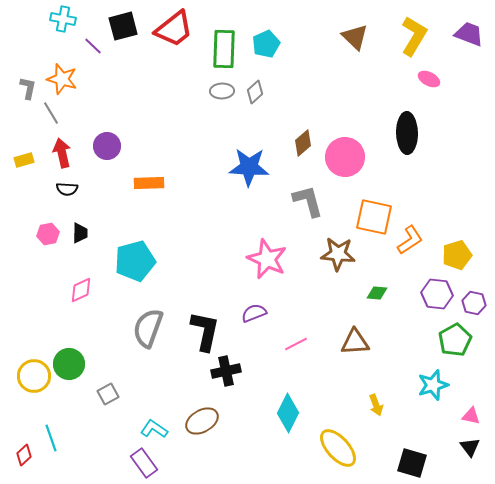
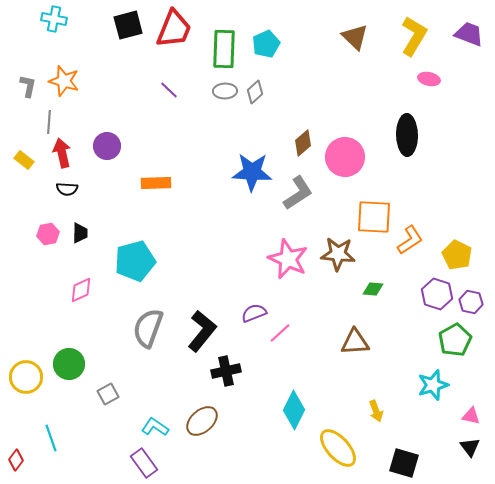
cyan cross at (63, 19): moved 9 px left
black square at (123, 26): moved 5 px right, 1 px up
red trapezoid at (174, 29): rotated 30 degrees counterclockwise
purple line at (93, 46): moved 76 px right, 44 px down
orange star at (62, 79): moved 2 px right, 2 px down
pink ellipse at (429, 79): rotated 15 degrees counterclockwise
gray L-shape at (28, 88): moved 2 px up
gray ellipse at (222, 91): moved 3 px right
gray line at (51, 113): moved 2 px left, 9 px down; rotated 35 degrees clockwise
black ellipse at (407, 133): moved 2 px down
yellow rectangle at (24, 160): rotated 54 degrees clockwise
blue star at (249, 167): moved 3 px right, 5 px down
orange rectangle at (149, 183): moved 7 px right
gray L-shape at (308, 201): moved 10 px left, 8 px up; rotated 72 degrees clockwise
orange square at (374, 217): rotated 9 degrees counterclockwise
yellow pentagon at (457, 255): rotated 28 degrees counterclockwise
pink star at (267, 259): moved 21 px right
green diamond at (377, 293): moved 4 px left, 4 px up
purple hexagon at (437, 294): rotated 12 degrees clockwise
purple hexagon at (474, 303): moved 3 px left, 1 px up
black L-shape at (205, 331): moved 3 px left; rotated 27 degrees clockwise
pink line at (296, 344): moved 16 px left, 11 px up; rotated 15 degrees counterclockwise
yellow circle at (34, 376): moved 8 px left, 1 px down
yellow arrow at (376, 405): moved 6 px down
cyan diamond at (288, 413): moved 6 px right, 3 px up
brown ellipse at (202, 421): rotated 12 degrees counterclockwise
cyan L-shape at (154, 429): moved 1 px right, 2 px up
red diamond at (24, 455): moved 8 px left, 5 px down; rotated 10 degrees counterclockwise
black square at (412, 463): moved 8 px left
